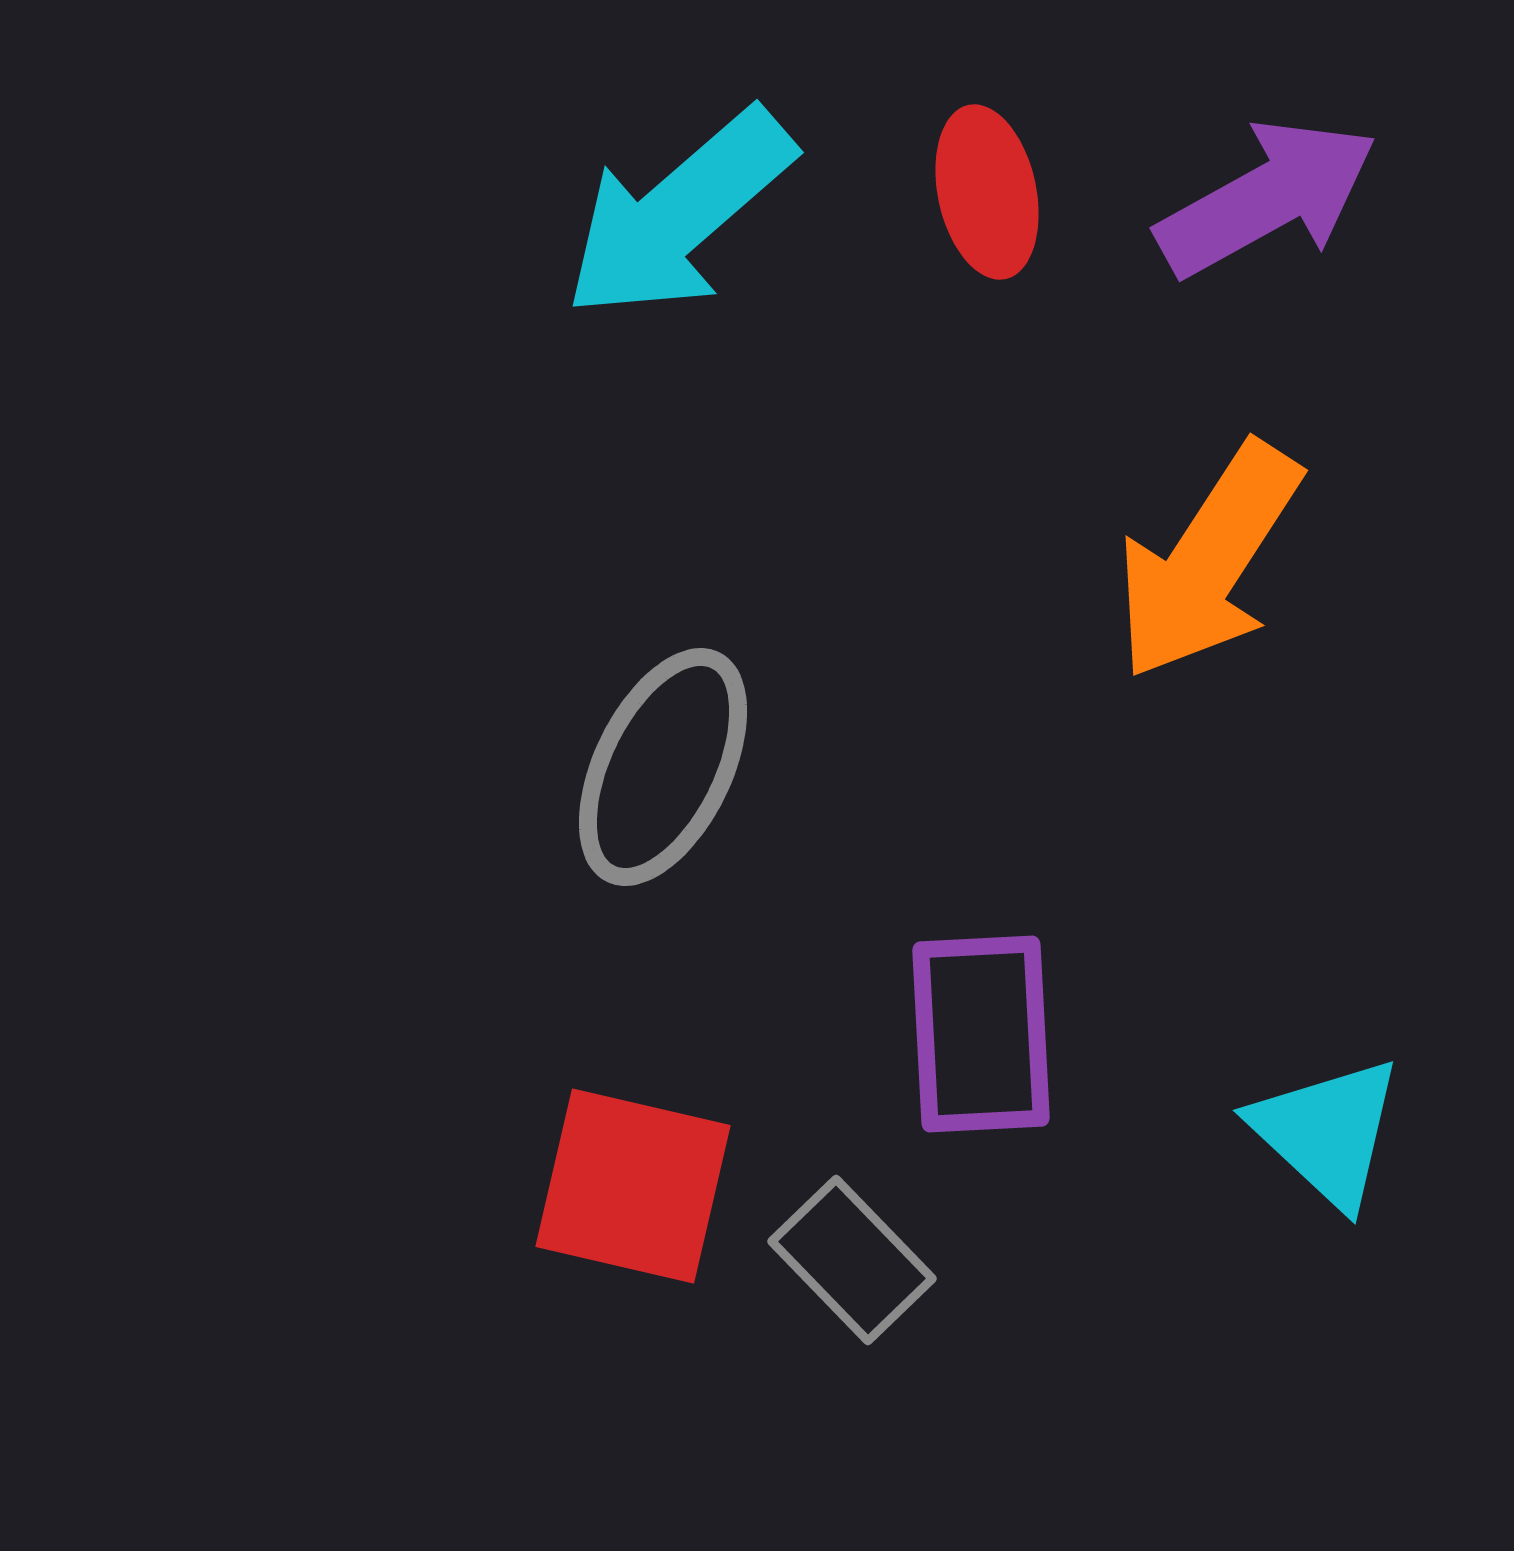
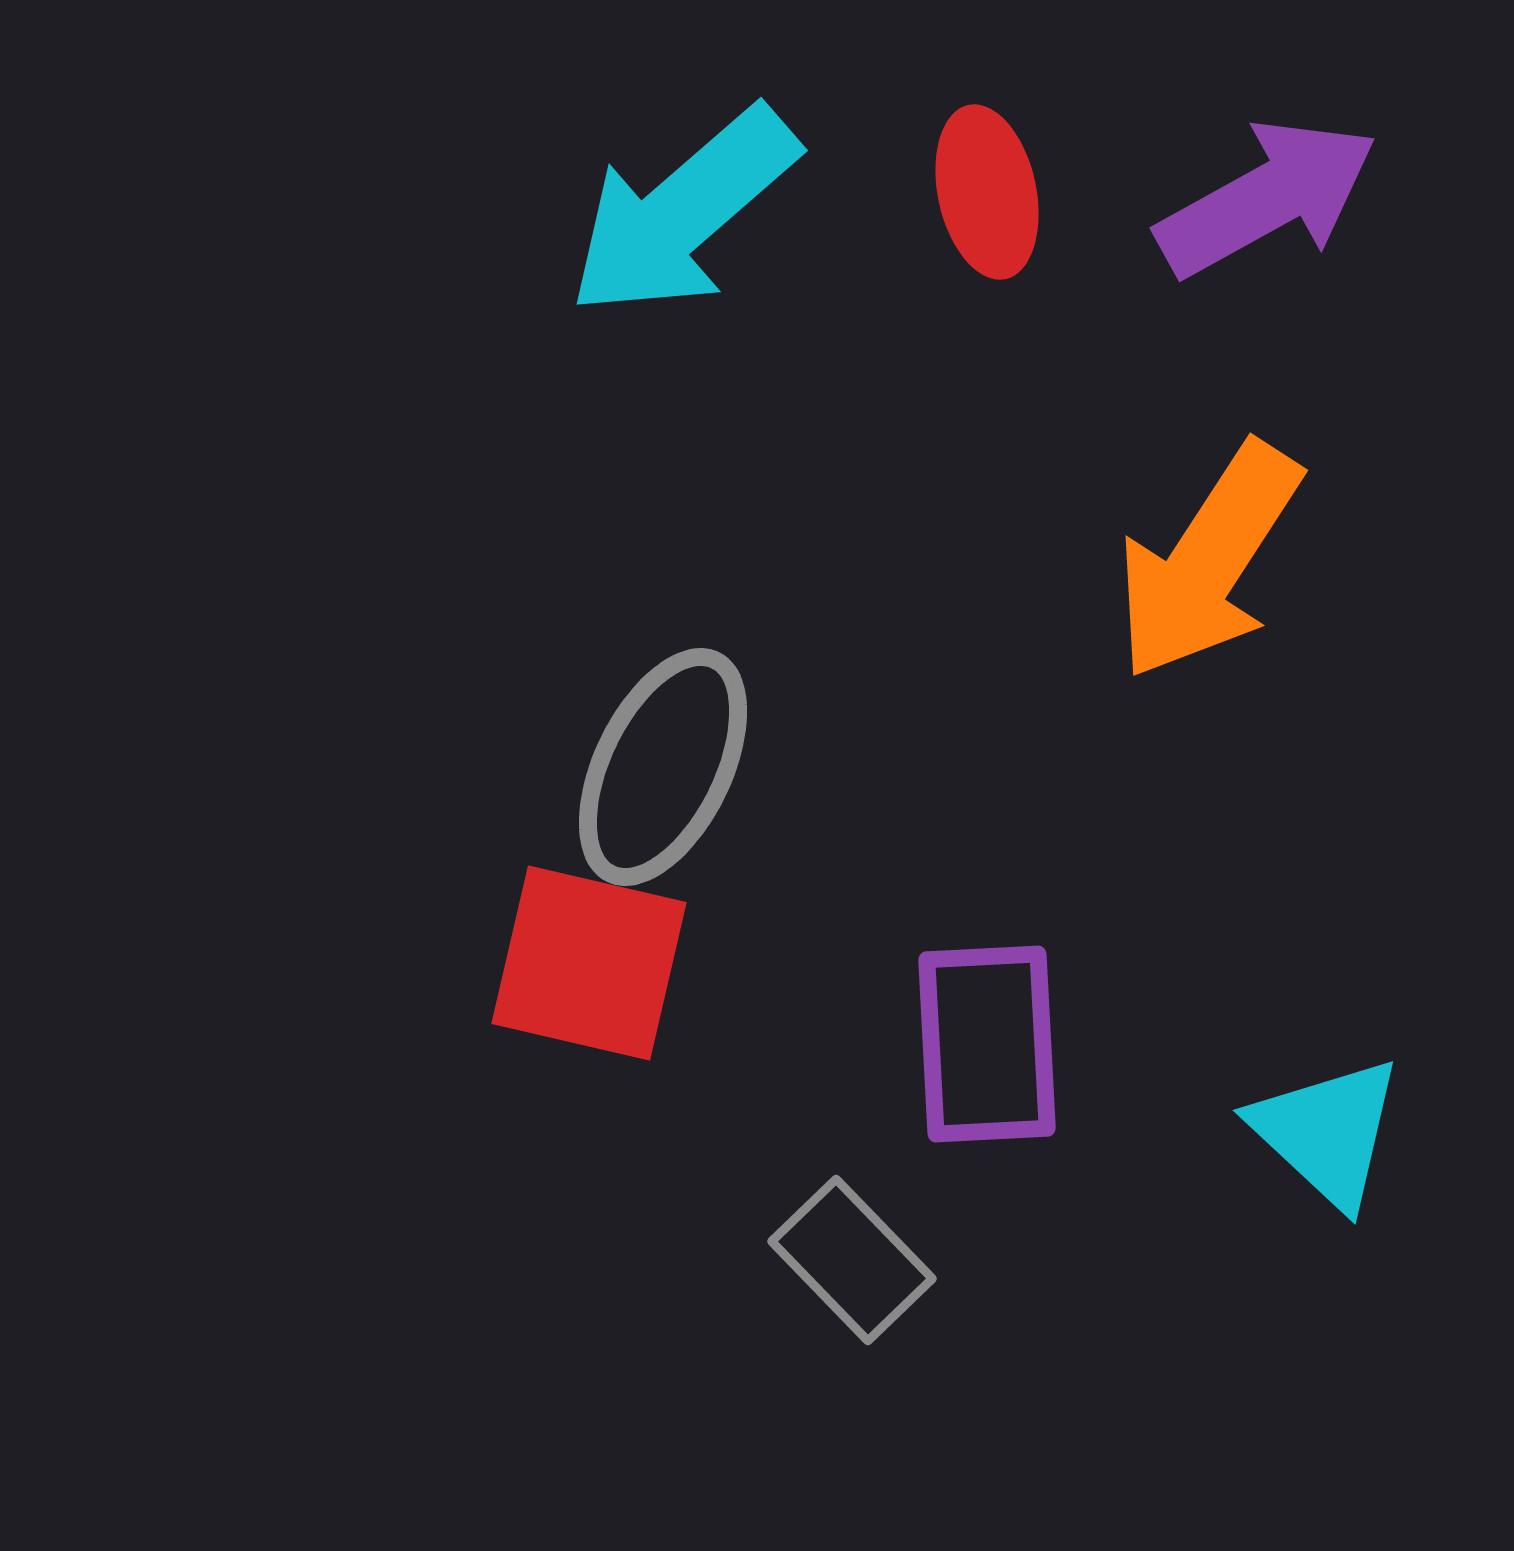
cyan arrow: moved 4 px right, 2 px up
purple rectangle: moved 6 px right, 10 px down
red square: moved 44 px left, 223 px up
